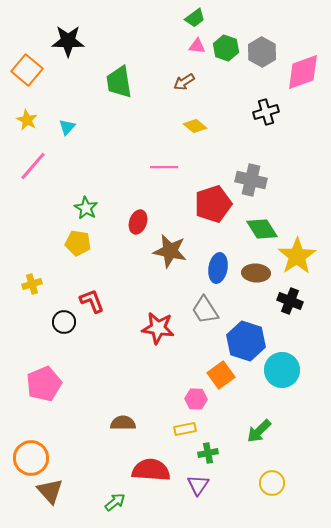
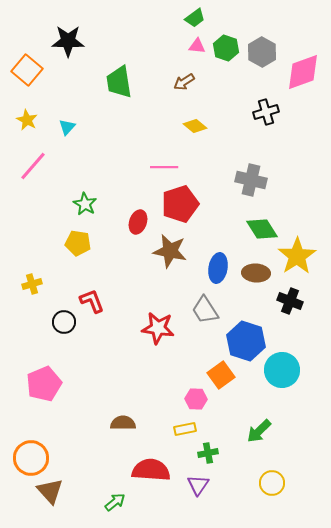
red pentagon at (213, 204): moved 33 px left
green star at (86, 208): moved 1 px left, 4 px up
